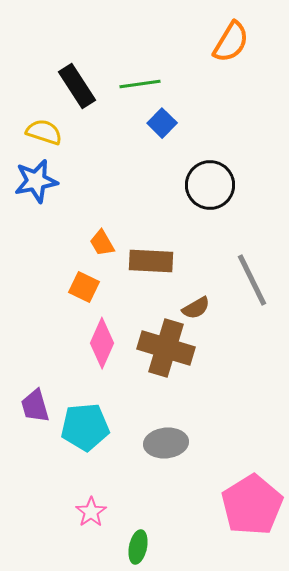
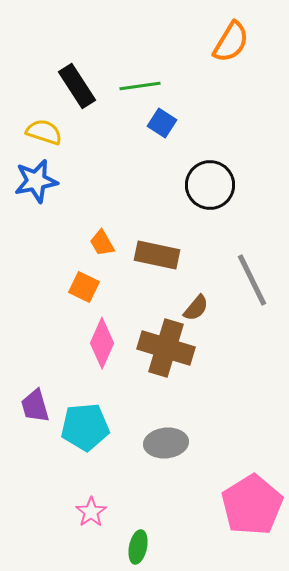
green line: moved 2 px down
blue square: rotated 12 degrees counterclockwise
brown rectangle: moved 6 px right, 6 px up; rotated 9 degrees clockwise
brown semicircle: rotated 20 degrees counterclockwise
